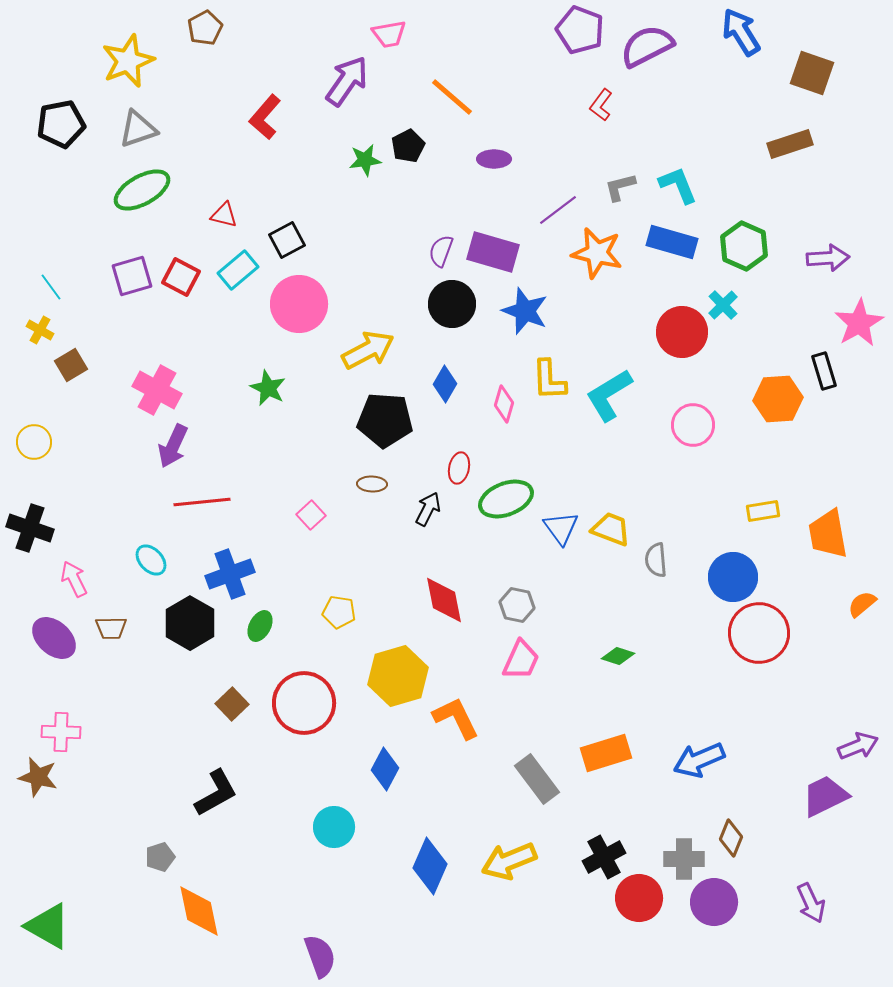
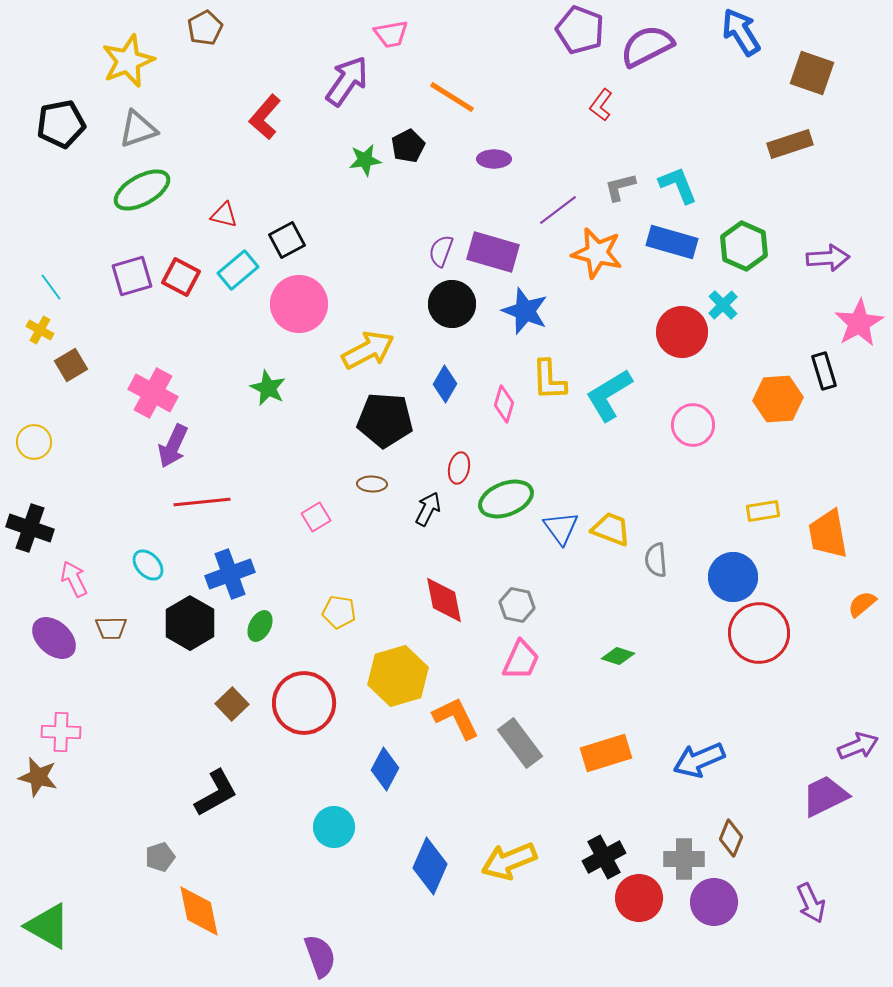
pink trapezoid at (389, 34): moved 2 px right
orange line at (452, 97): rotated 9 degrees counterclockwise
pink cross at (157, 390): moved 4 px left, 3 px down
pink square at (311, 515): moved 5 px right, 2 px down; rotated 12 degrees clockwise
cyan ellipse at (151, 560): moved 3 px left, 5 px down
gray rectangle at (537, 779): moved 17 px left, 36 px up
